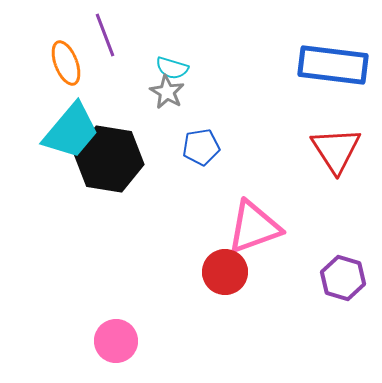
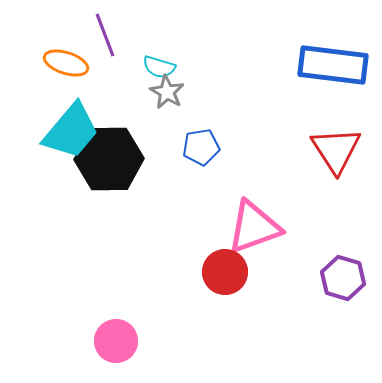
orange ellipse: rotated 51 degrees counterclockwise
cyan semicircle: moved 13 px left, 1 px up
black hexagon: rotated 10 degrees counterclockwise
